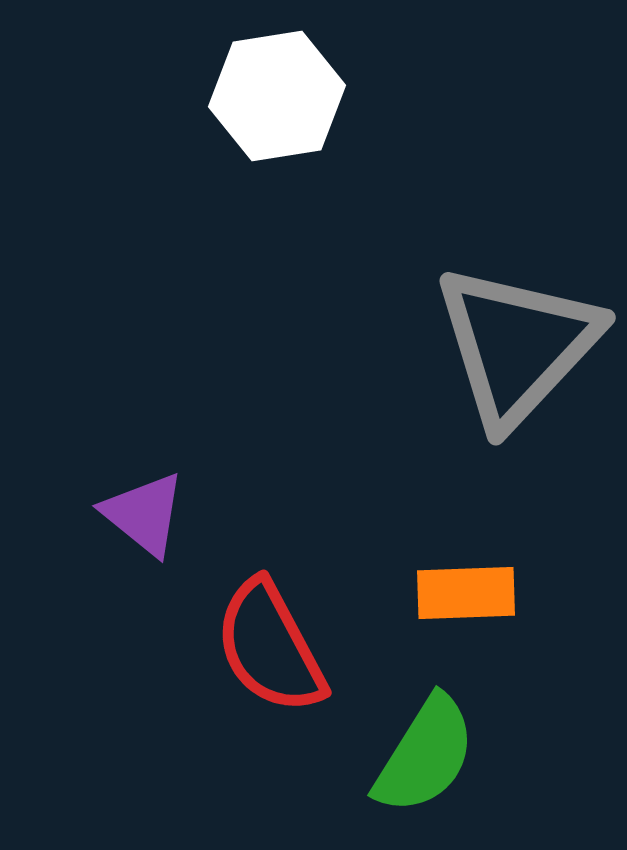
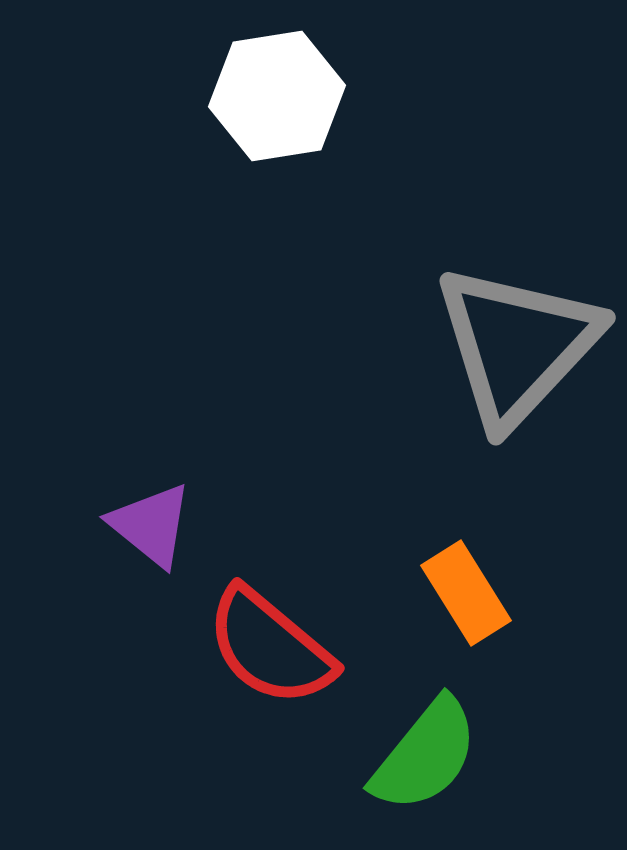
purple triangle: moved 7 px right, 11 px down
orange rectangle: rotated 60 degrees clockwise
red semicircle: rotated 22 degrees counterclockwise
green semicircle: rotated 7 degrees clockwise
